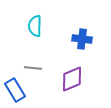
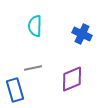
blue cross: moved 5 px up; rotated 18 degrees clockwise
gray line: rotated 18 degrees counterclockwise
blue rectangle: rotated 15 degrees clockwise
